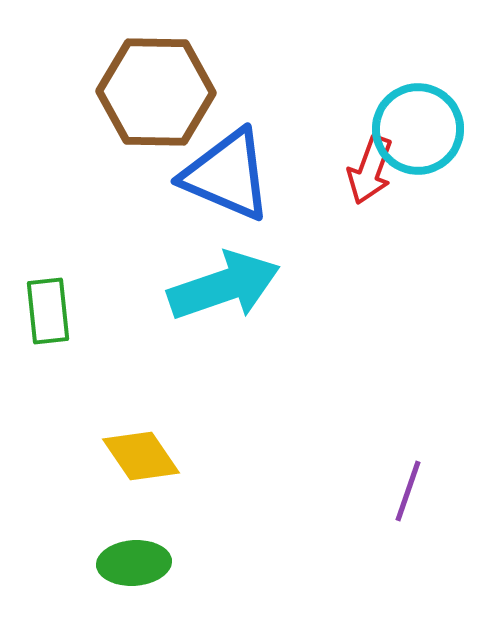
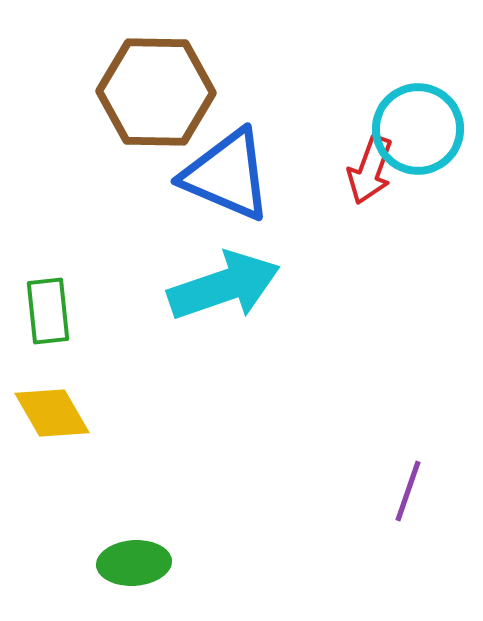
yellow diamond: moved 89 px left, 43 px up; rotated 4 degrees clockwise
